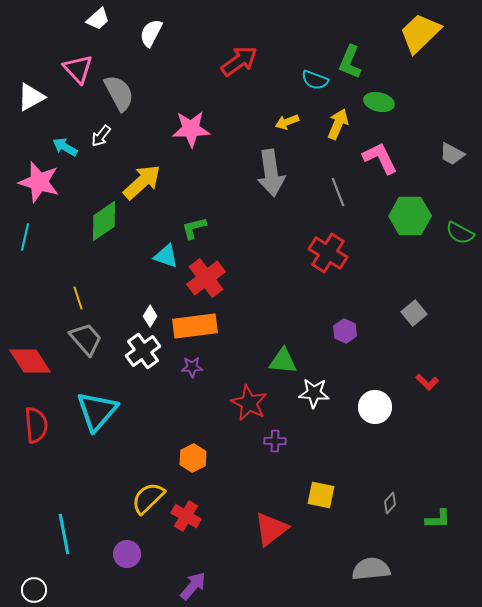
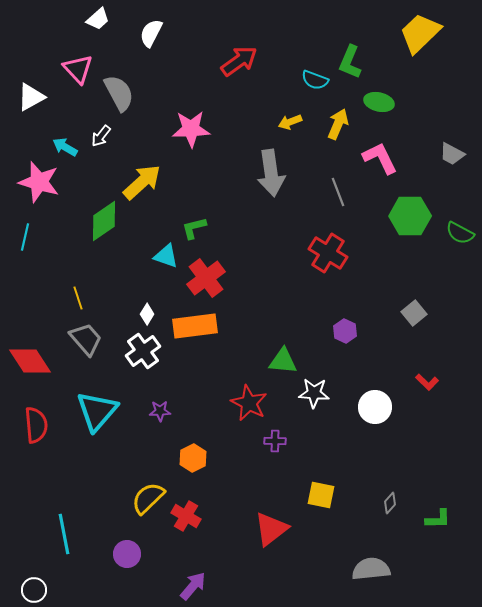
yellow arrow at (287, 122): moved 3 px right
white diamond at (150, 316): moved 3 px left, 2 px up
purple star at (192, 367): moved 32 px left, 44 px down
